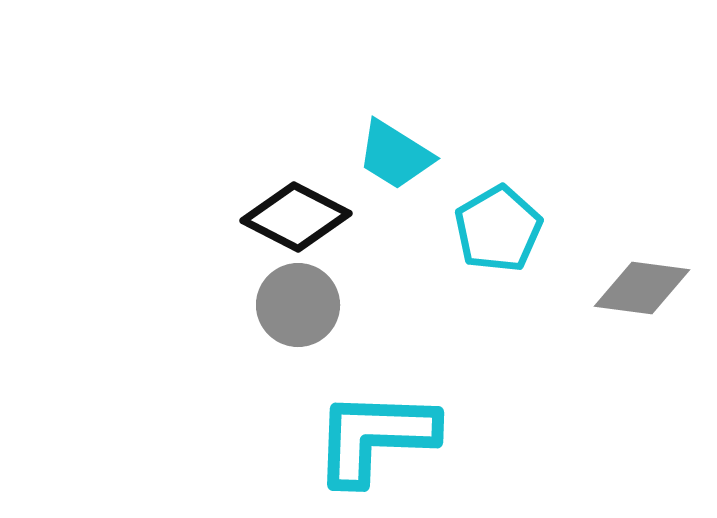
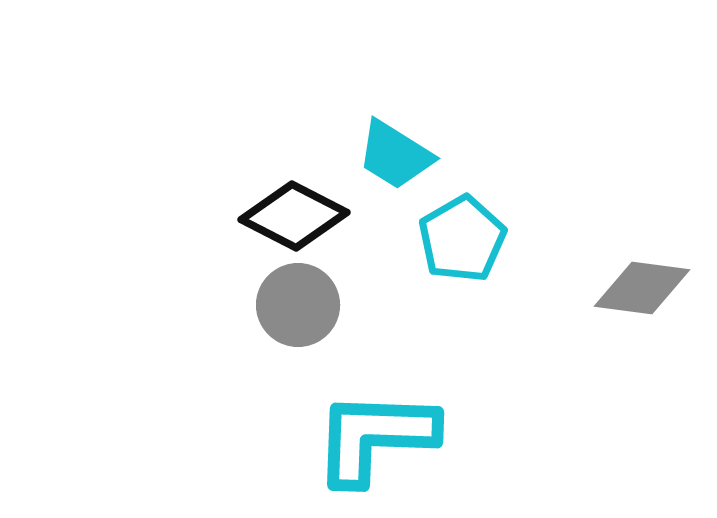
black diamond: moved 2 px left, 1 px up
cyan pentagon: moved 36 px left, 10 px down
